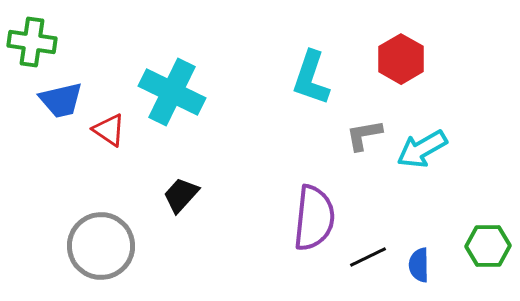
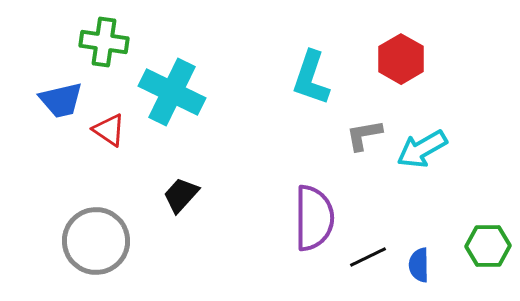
green cross: moved 72 px right
purple semicircle: rotated 6 degrees counterclockwise
gray circle: moved 5 px left, 5 px up
